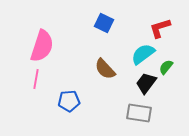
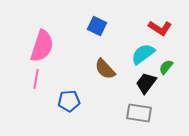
blue square: moved 7 px left, 3 px down
red L-shape: rotated 130 degrees counterclockwise
